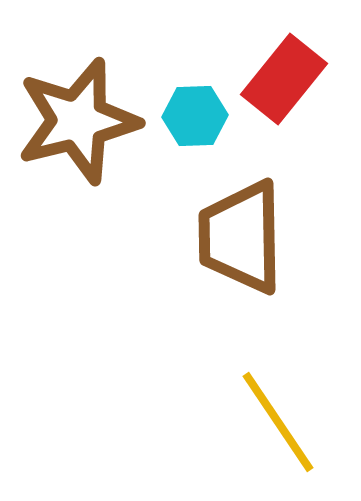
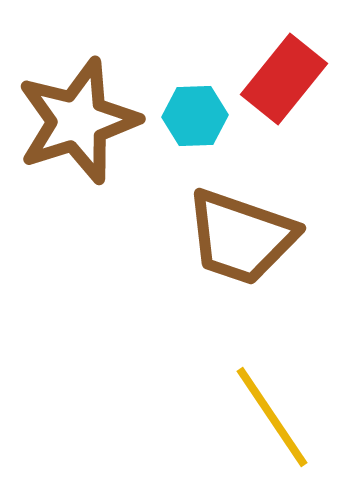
brown star: rotated 4 degrees counterclockwise
brown trapezoid: rotated 70 degrees counterclockwise
yellow line: moved 6 px left, 5 px up
